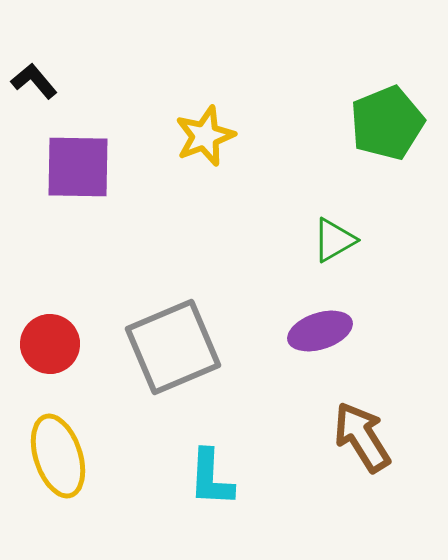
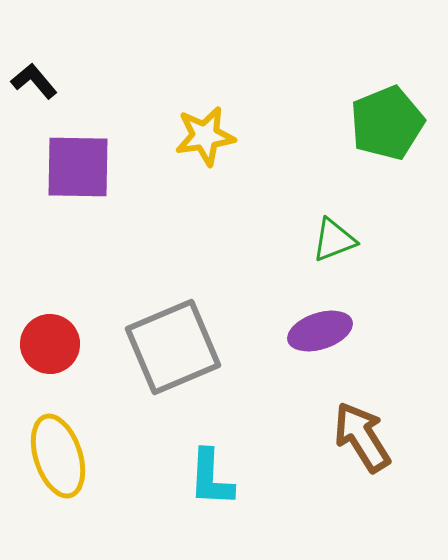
yellow star: rotated 12 degrees clockwise
green triangle: rotated 9 degrees clockwise
